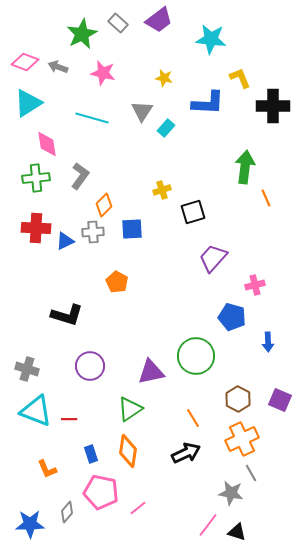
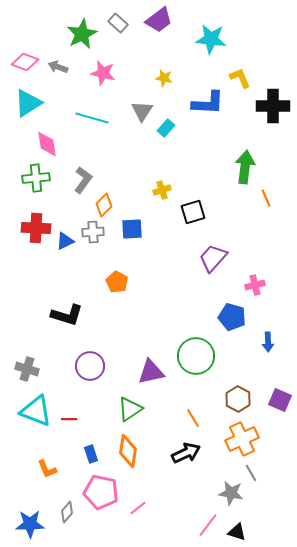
gray L-shape at (80, 176): moved 3 px right, 4 px down
